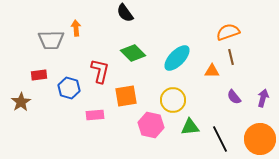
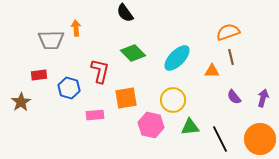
orange square: moved 2 px down
